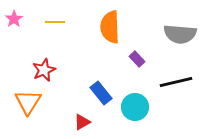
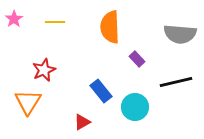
blue rectangle: moved 2 px up
